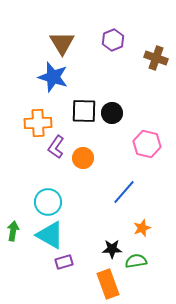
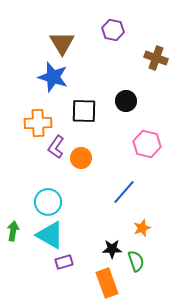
purple hexagon: moved 10 px up; rotated 25 degrees counterclockwise
black circle: moved 14 px right, 12 px up
orange circle: moved 2 px left
green semicircle: rotated 80 degrees clockwise
orange rectangle: moved 1 px left, 1 px up
